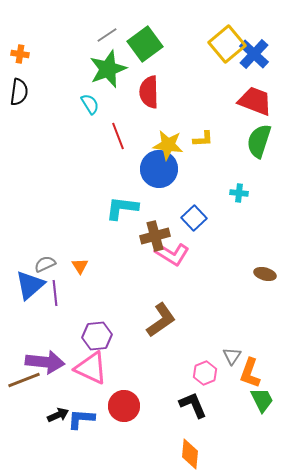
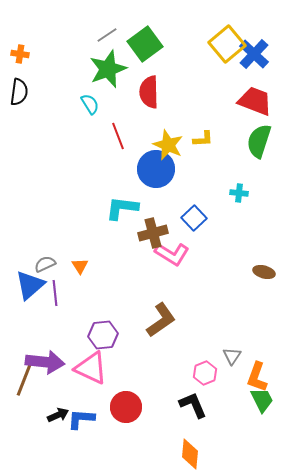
yellow star: rotated 16 degrees clockwise
blue circle: moved 3 px left
brown cross: moved 2 px left, 3 px up
brown ellipse: moved 1 px left, 2 px up
purple hexagon: moved 6 px right, 1 px up
orange L-shape: moved 7 px right, 4 px down
brown line: rotated 48 degrees counterclockwise
red circle: moved 2 px right, 1 px down
